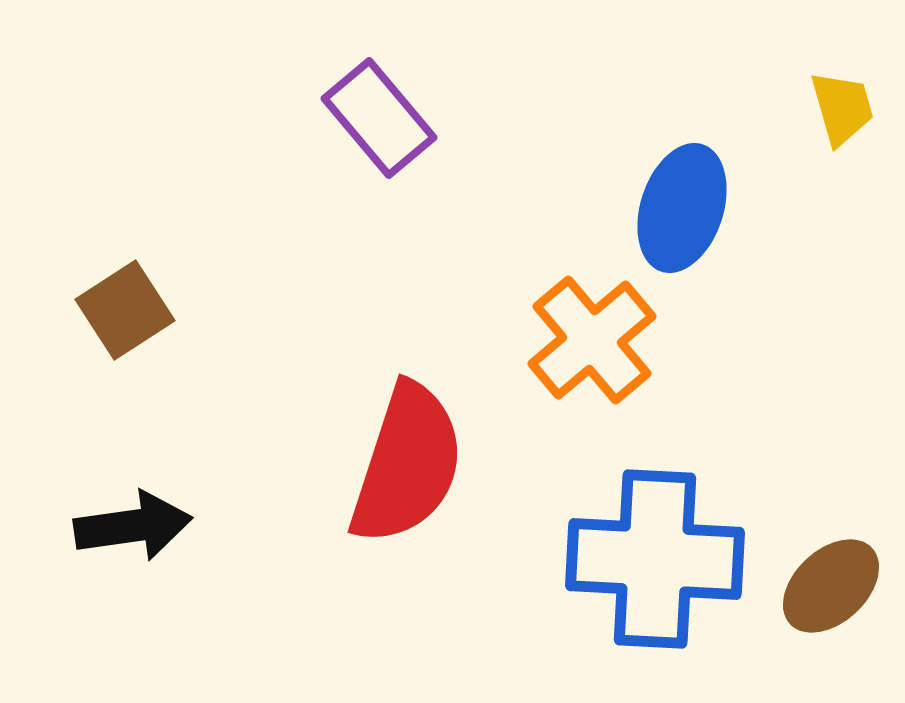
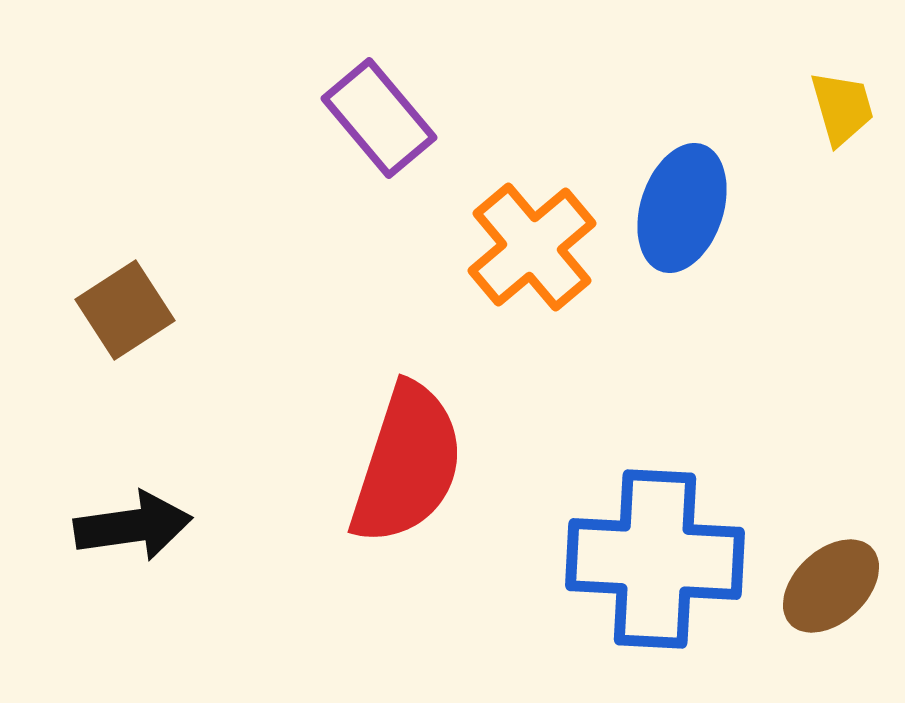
orange cross: moved 60 px left, 93 px up
